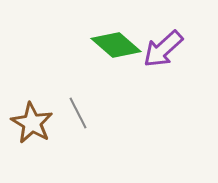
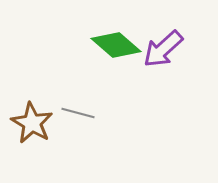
gray line: rotated 48 degrees counterclockwise
